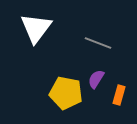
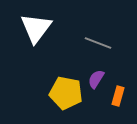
orange rectangle: moved 1 px left, 1 px down
